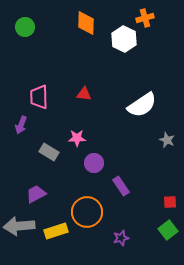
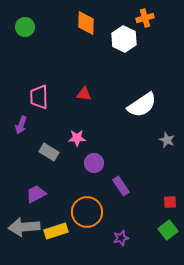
gray arrow: moved 5 px right, 1 px down
